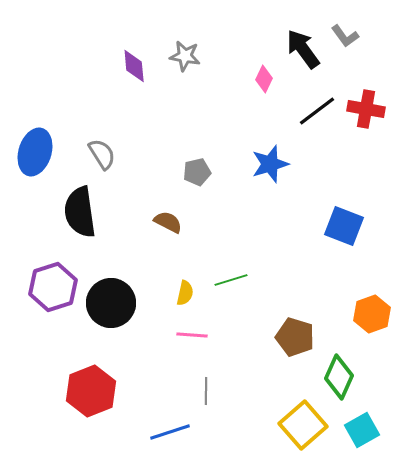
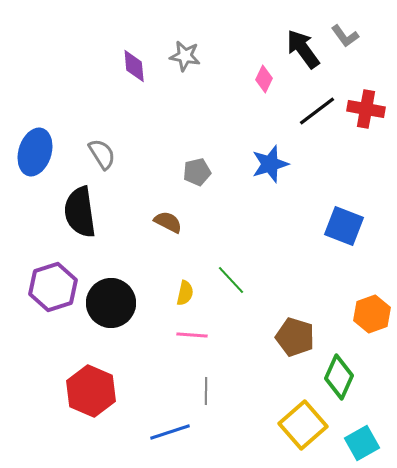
green line: rotated 64 degrees clockwise
red hexagon: rotated 15 degrees counterclockwise
cyan square: moved 13 px down
